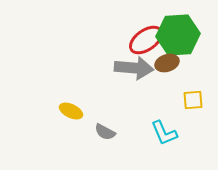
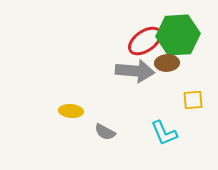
red ellipse: moved 1 px left, 1 px down
brown ellipse: rotated 15 degrees clockwise
gray arrow: moved 1 px right, 3 px down
yellow ellipse: rotated 20 degrees counterclockwise
